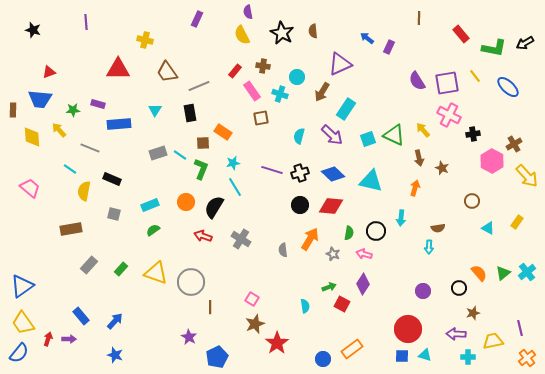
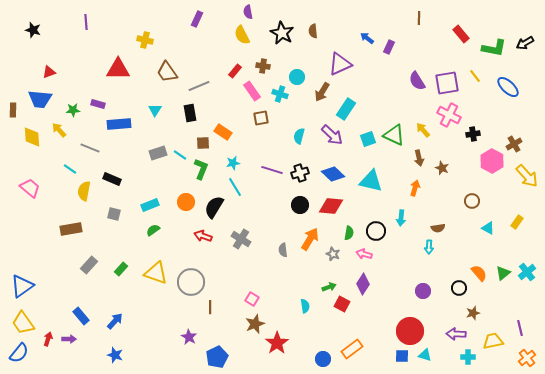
red circle at (408, 329): moved 2 px right, 2 px down
